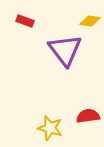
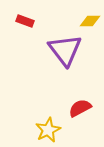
yellow diamond: rotated 10 degrees counterclockwise
red semicircle: moved 8 px left, 8 px up; rotated 20 degrees counterclockwise
yellow star: moved 2 px left, 2 px down; rotated 30 degrees clockwise
